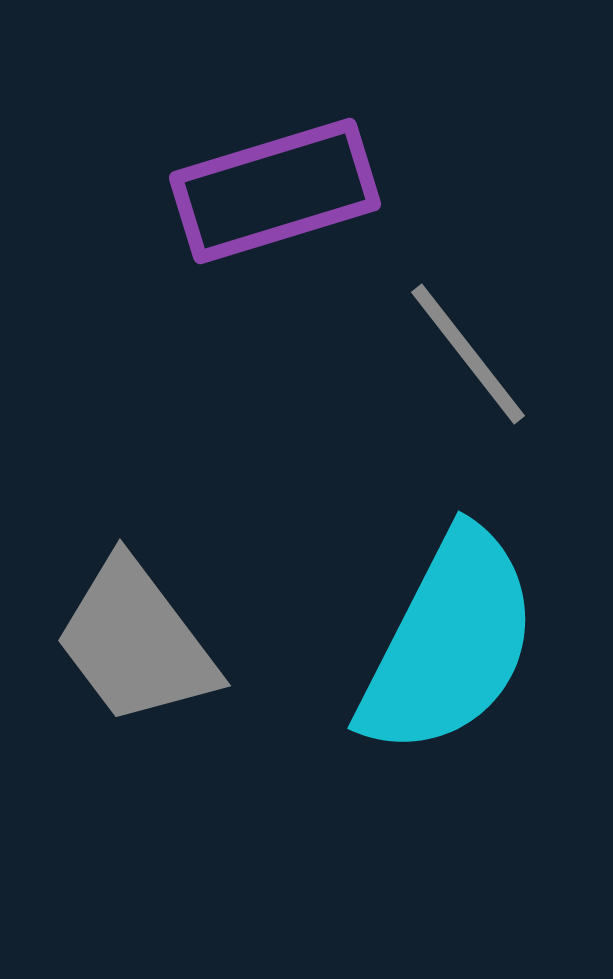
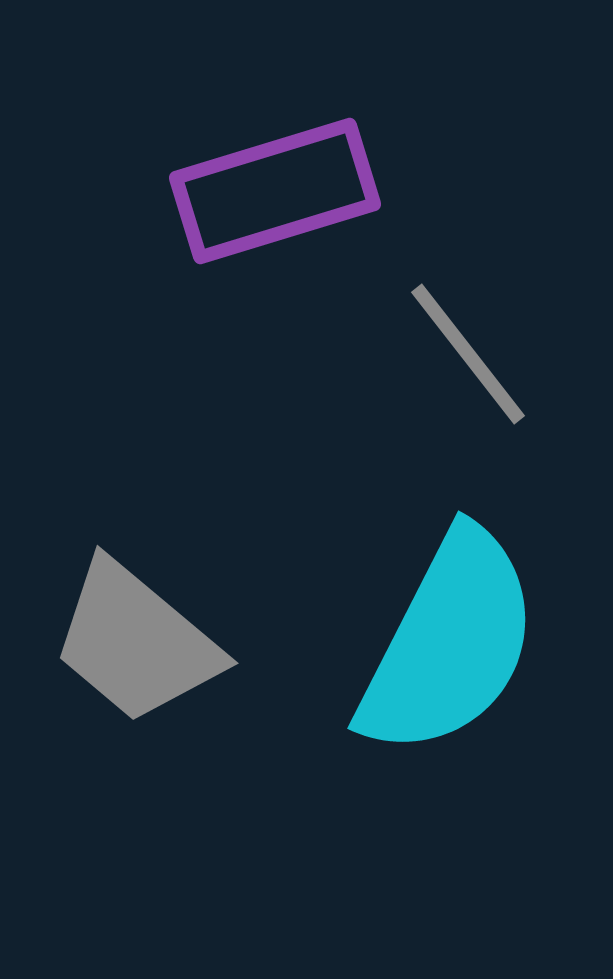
gray trapezoid: rotated 13 degrees counterclockwise
